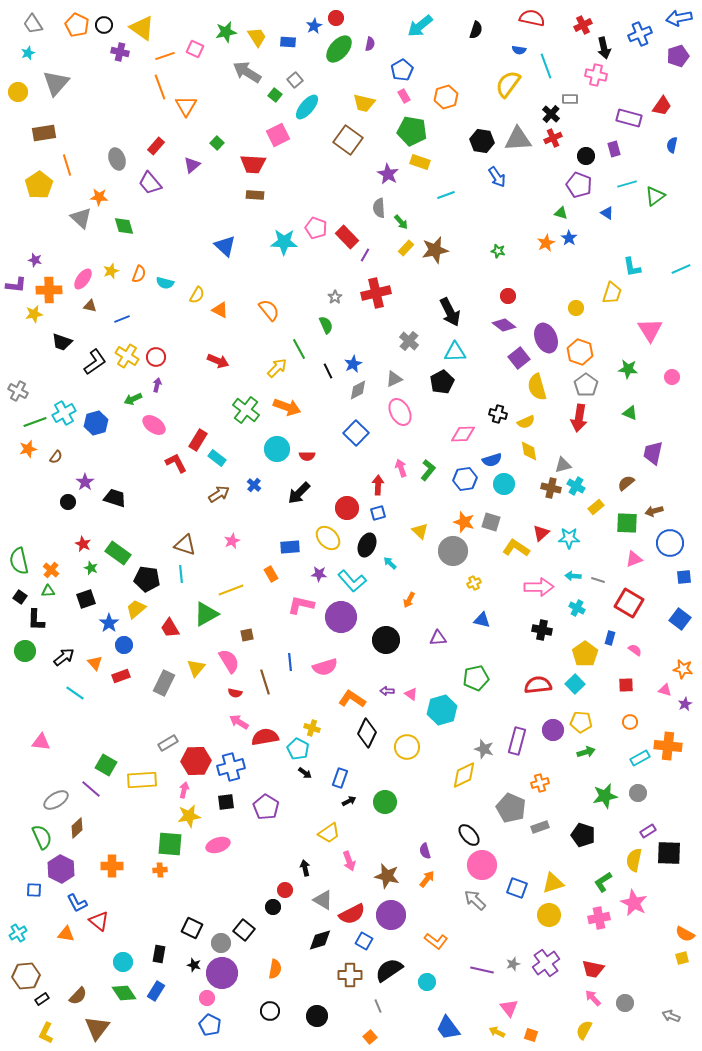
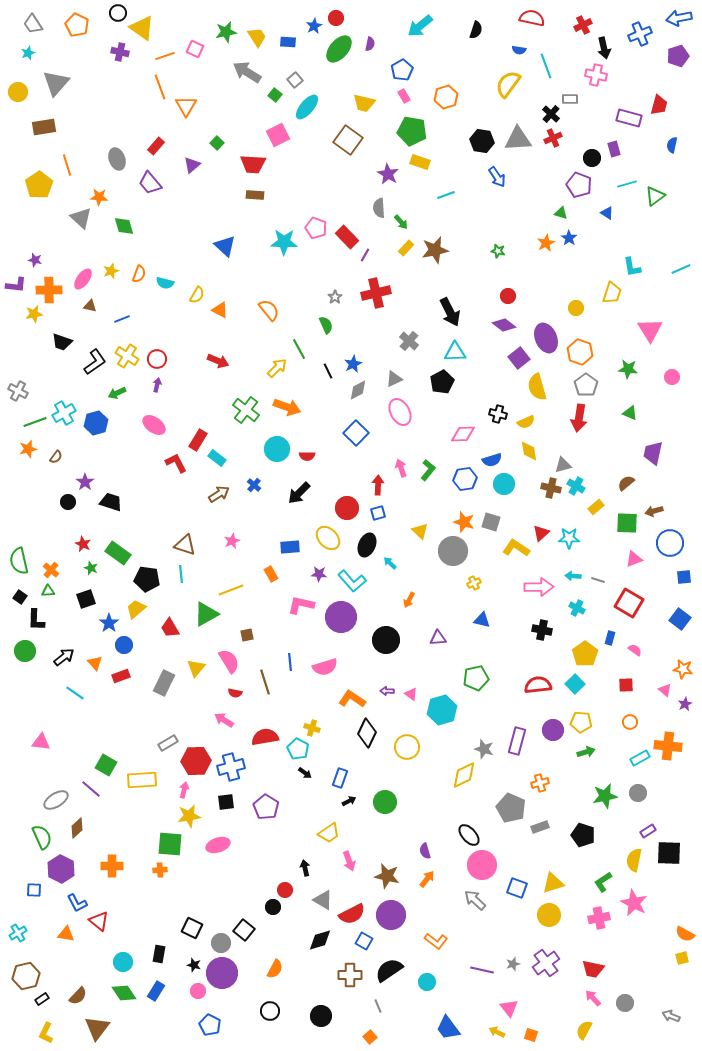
black circle at (104, 25): moved 14 px right, 12 px up
red trapezoid at (662, 106): moved 3 px left, 1 px up; rotated 20 degrees counterclockwise
brown rectangle at (44, 133): moved 6 px up
black circle at (586, 156): moved 6 px right, 2 px down
red circle at (156, 357): moved 1 px right, 2 px down
green arrow at (133, 399): moved 16 px left, 6 px up
black trapezoid at (115, 498): moved 4 px left, 4 px down
pink triangle at (665, 690): rotated 24 degrees clockwise
pink arrow at (239, 722): moved 15 px left, 2 px up
orange semicircle at (275, 969): rotated 18 degrees clockwise
brown hexagon at (26, 976): rotated 8 degrees counterclockwise
pink circle at (207, 998): moved 9 px left, 7 px up
black circle at (317, 1016): moved 4 px right
